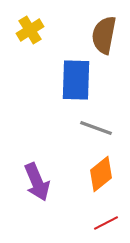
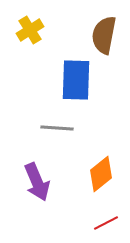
gray line: moved 39 px left; rotated 16 degrees counterclockwise
